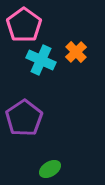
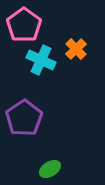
orange cross: moved 3 px up
